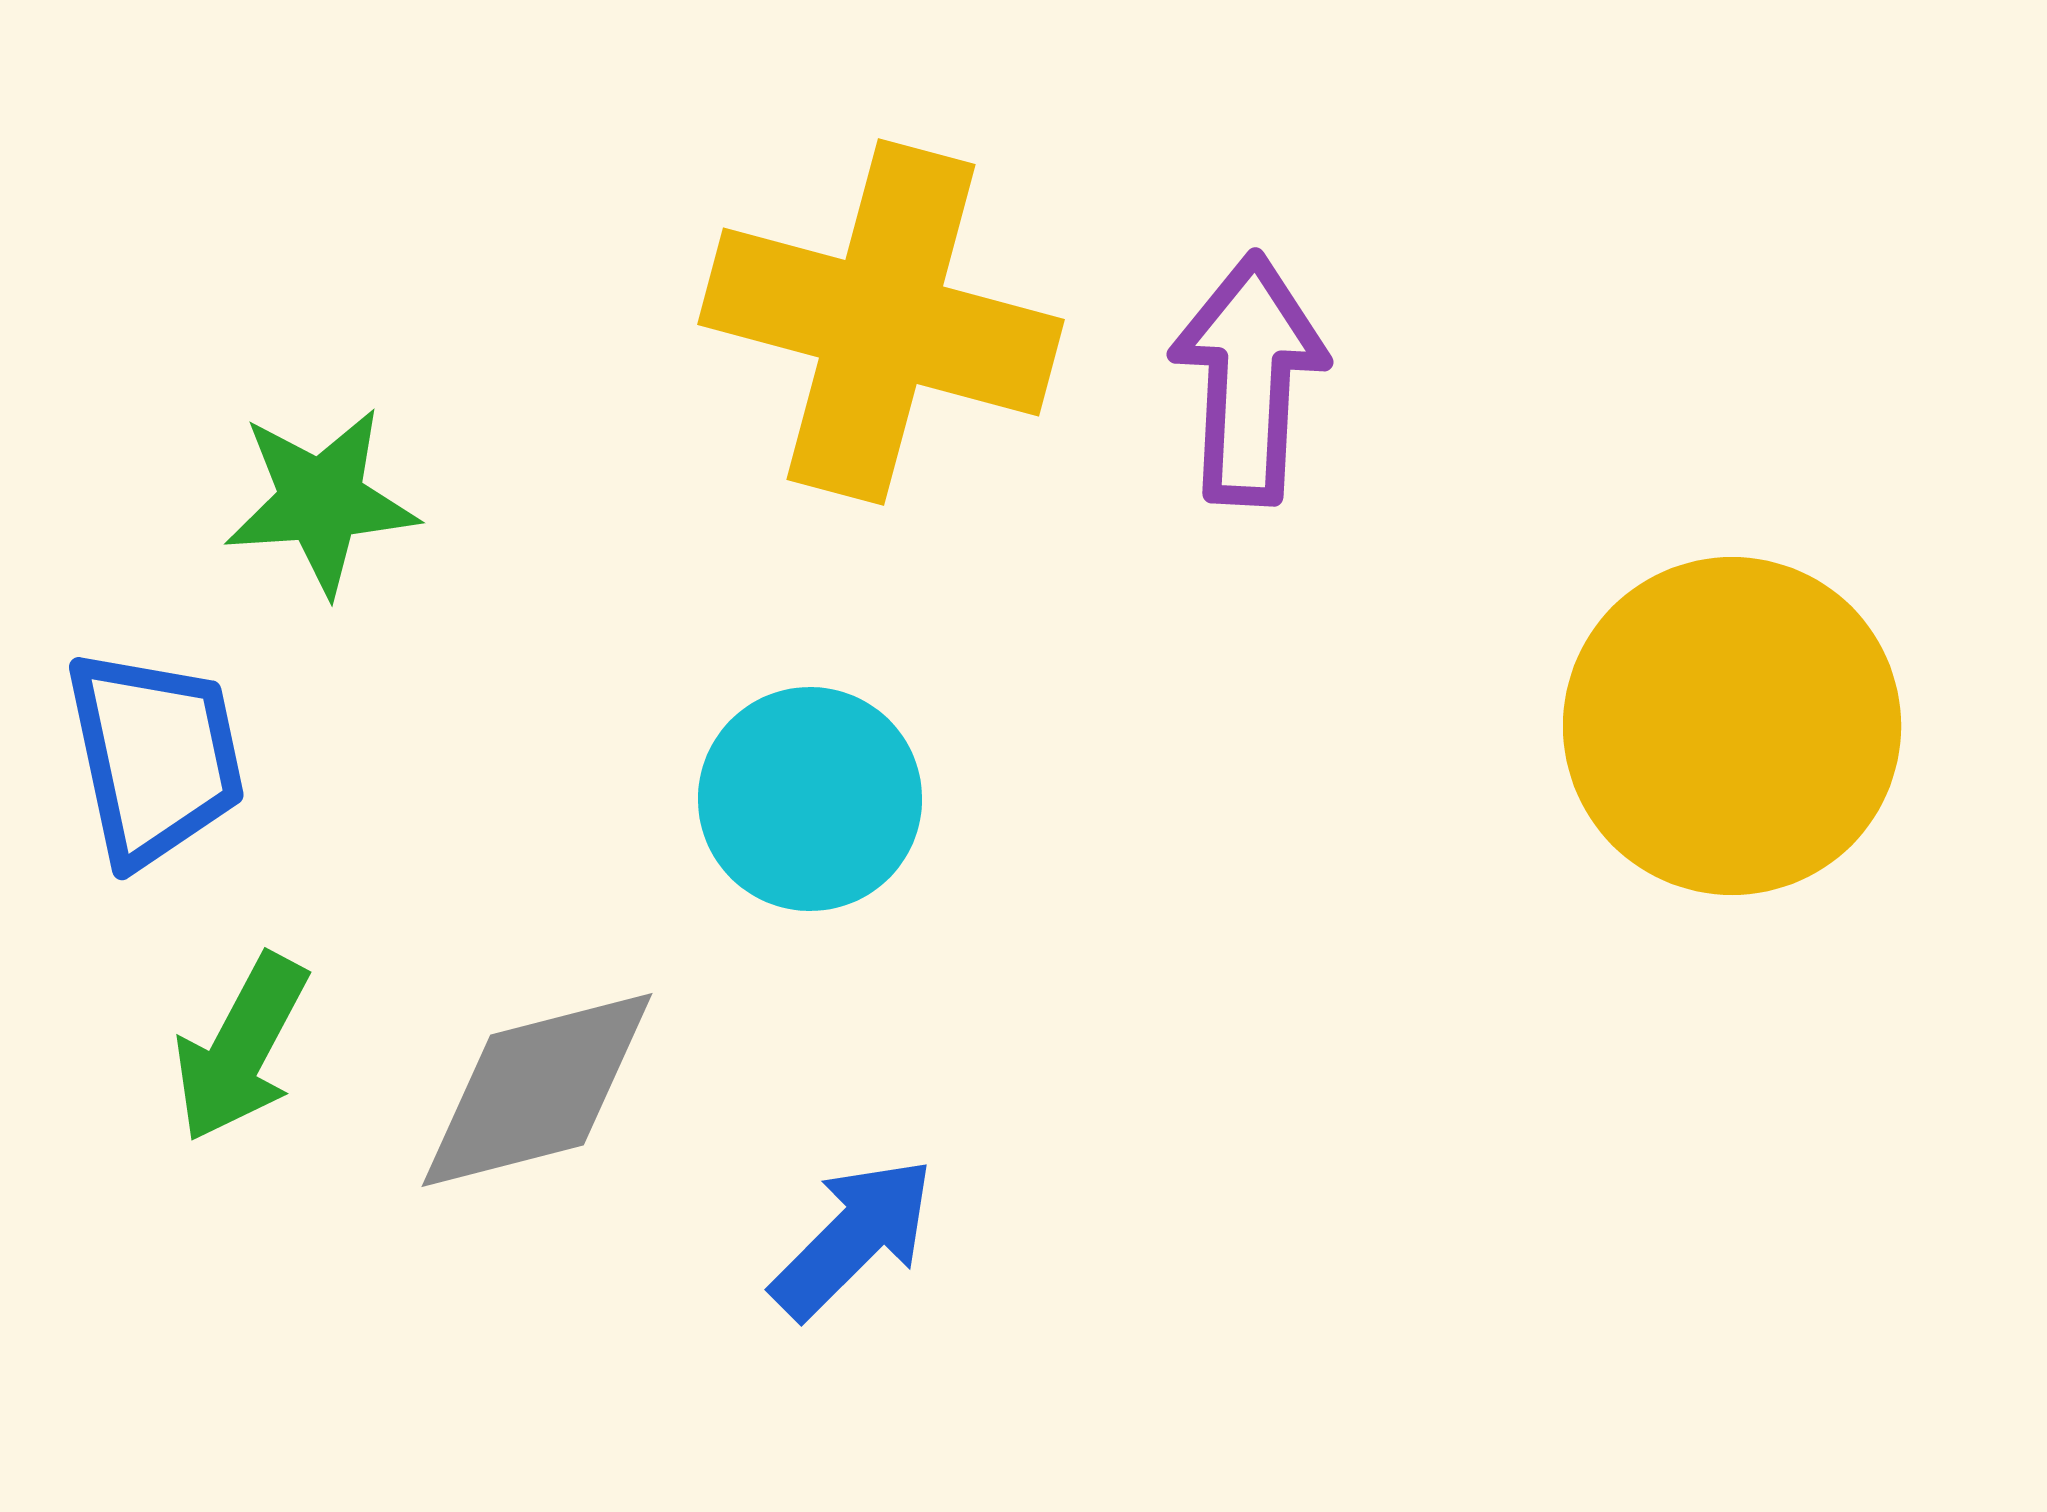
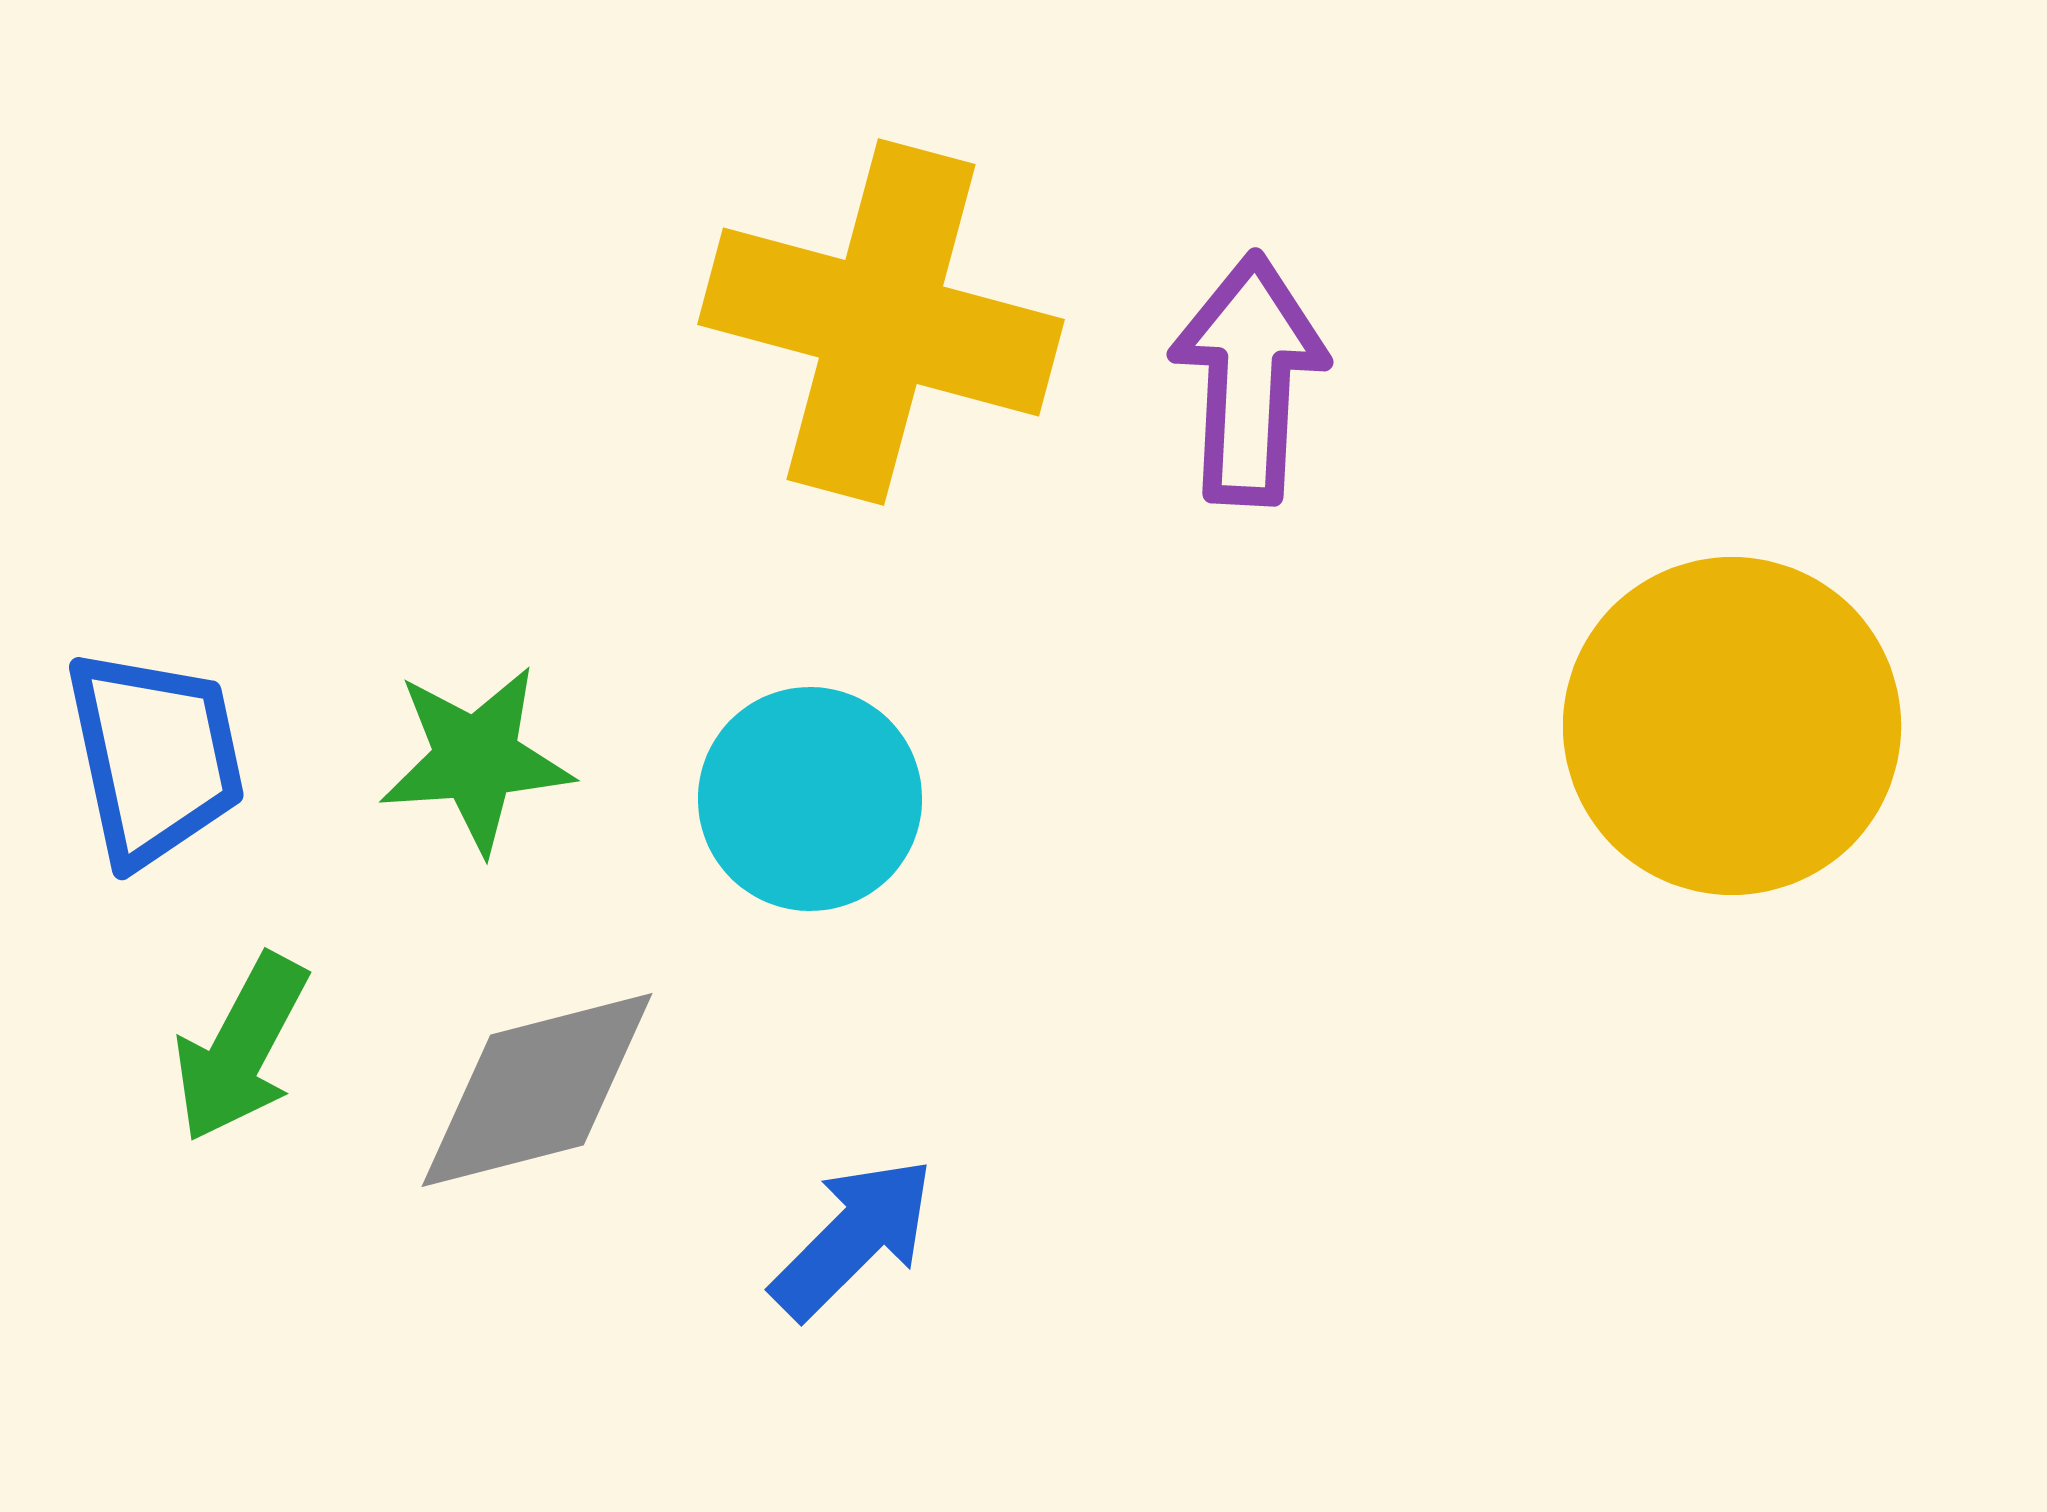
green star: moved 155 px right, 258 px down
